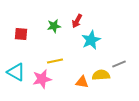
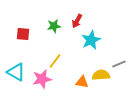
red square: moved 2 px right
yellow line: rotated 42 degrees counterclockwise
